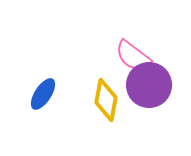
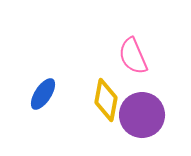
pink semicircle: rotated 30 degrees clockwise
purple circle: moved 7 px left, 30 px down
